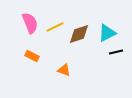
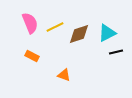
orange triangle: moved 5 px down
